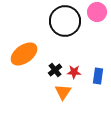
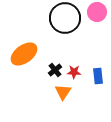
black circle: moved 3 px up
blue rectangle: rotated 14 degrees counterclockwise
